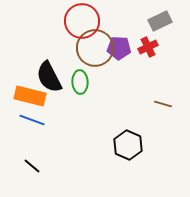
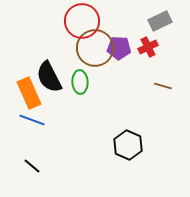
orange rectangle: moved 1 px left, 3 px up; rotated 52 degrees clockwise
brown line: moved 18 px up
